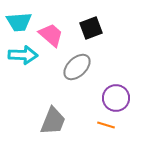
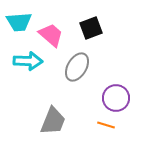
cyan arrow: moved 5 px right, 6 px down
gray ellipse: rotated 16 degrees counterclockwise
